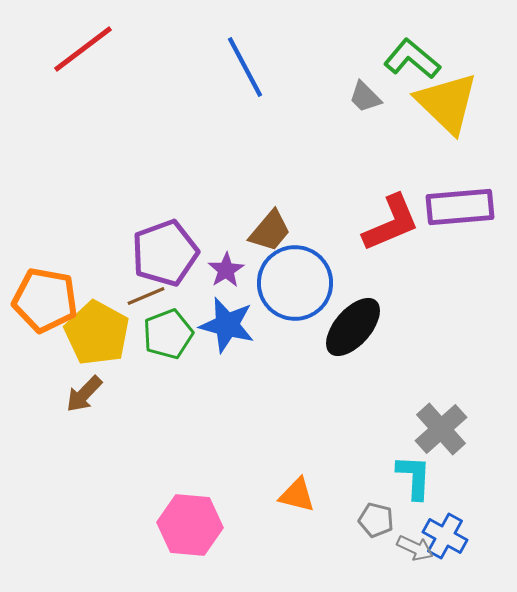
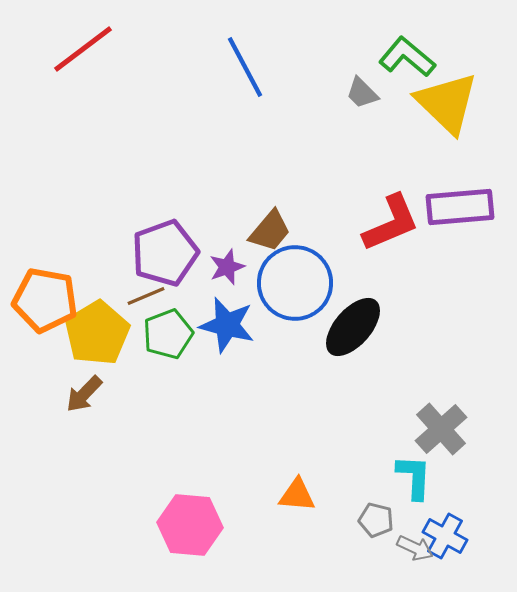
green L-shape: moved 5 px left, 2 px up
gray trapezoid: moved 3 px left, 4 px up
purple star: moved 1 px right, 3 px up; rotated 12 degrees clockwise
yellow pentagon: rotated 12 degrees clockwise
orange triangle: rotated 9 degrees counterclockwise
